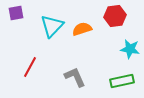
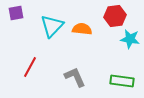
orange semicircle: rotated 24 degrees clockwise
cyan star: moved 10 px up
green rectangle: rotated 20 degrees clockwise
